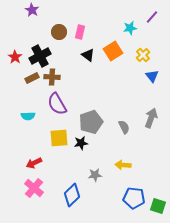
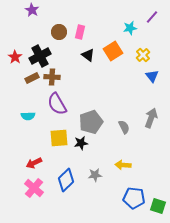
blue diamond: moved 6 px left, 15 px up
